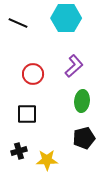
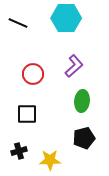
yellow star: moved 3 px right
